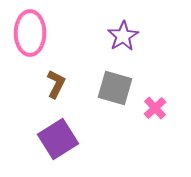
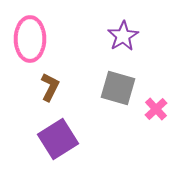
pink ellipse: moved 6 px down
brown L-shape: moved 6 px left, 3 px down
gray square: moved 3 px right
pink cross: moved 1 px right, 1 px down
